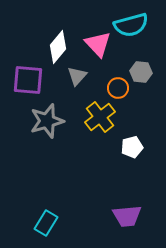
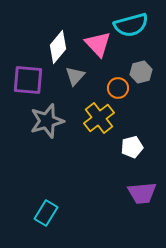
gray hexagon: rotated 20 degrees counterclockwise
gray triangle: moved 2 px left
yellow cross: moved 1 px left, 1 px down
purple trapezoid: moved 15 px right, 23 px up
cyan rectangle: moved 10 px up
